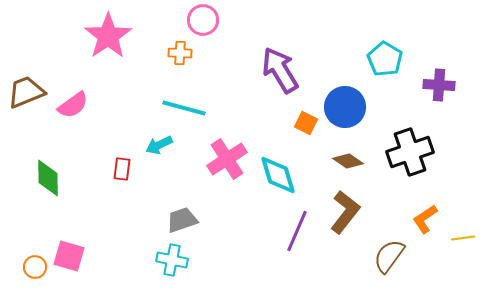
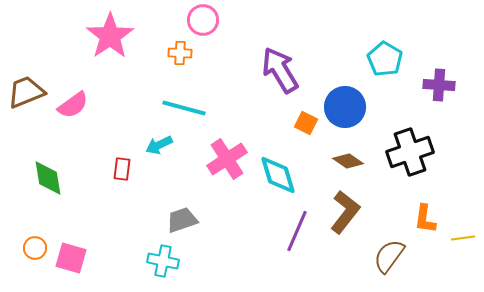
pink star: moved 2 px right
green diamond: rotated 9 degrees counterclockwise
orange L-shape: rotated 48 degrees counterclockwise
pink square: moved 2 px right, 2 px down
cyan cross: moved 9 px left, 1 px down
orange circle: moved 19 px up
